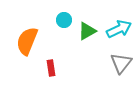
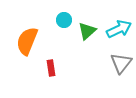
green triangle: rotated 12 degrees counterclockwise
